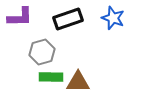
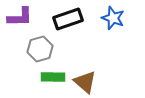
gray hexagon: moved 2 px left, 3 px up
green rectangle: moved 2 px right
brown triangle: moved 7 px right; rotated 40 degrees clockwise
